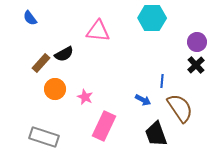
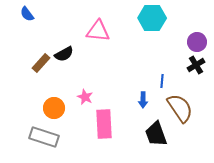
blue semicircle: moved 3 px left, 4 px up
black cross: rotated 12 degrees clockwise
orange circle: moved 1 px left, 19 px down
blue arrow: rotated 63 degrees clockwise
pink rectangle: moved 2 px up; rotated 28 degrees counterclockwise
